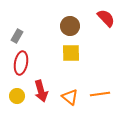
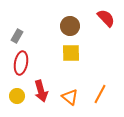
orange line: rotated 54 degrees counterclockwise
